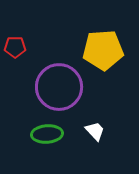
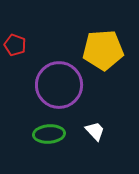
red pentagon: moved 2 px up; rotated 20 degrees clockwise
purple circle: moved 2 px up
green ellipse: moved 2 px right
